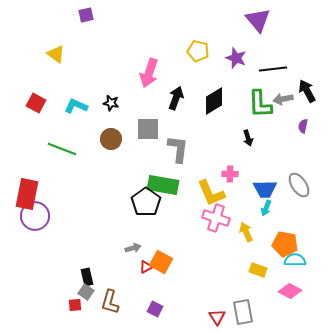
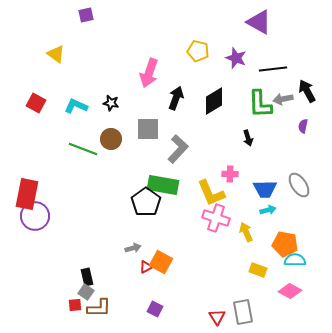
purple triangle at (258, 20): moved 1 px right, 2 px down; rotated 20 degrees counterclockwise
green line at (62, 149): moved 21 px right
gray L-shape at (178, 149): rotated 36 degrees clockwise
cyan arrow at (266, 208): moved 2 px right, 2 px down; rotated 126 degrees counterclockwise
brown L-shape at (110, 302): moved 11 px left, 6 px down; rotated 105 degrees counterclockwise
